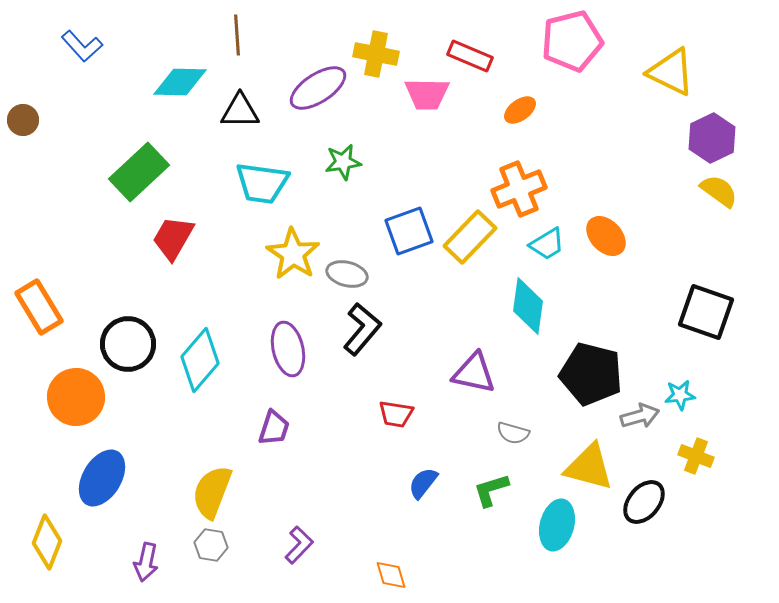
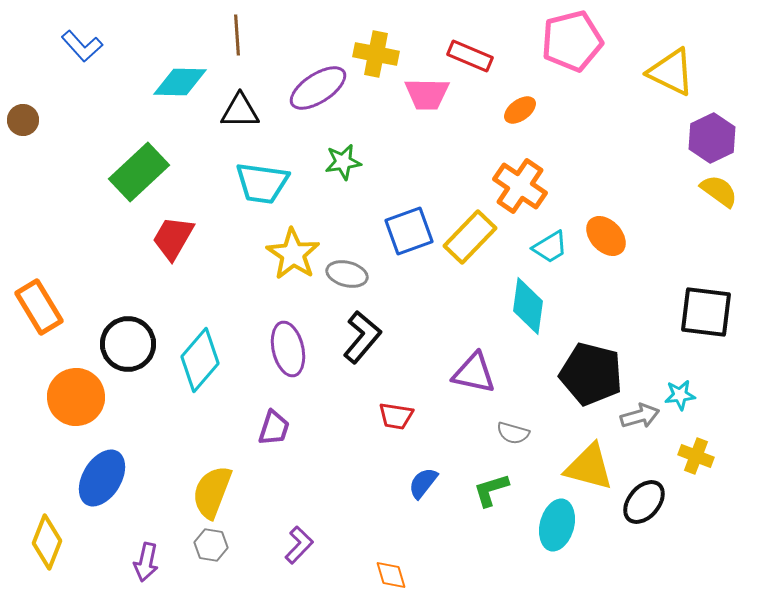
orange cross at (519, 189): moved 1 px right, 3 px up; rotated 34 degrees counterclockwise
cyan trapezoid at (547, 244): moved 3 px right, 3 px down
black square at (706, 312): rotated 12 degrees counterclockwise
black L-shape at (362, 329): moved 8 px down
red trapezoid at (396, 414): moved 2 px down
